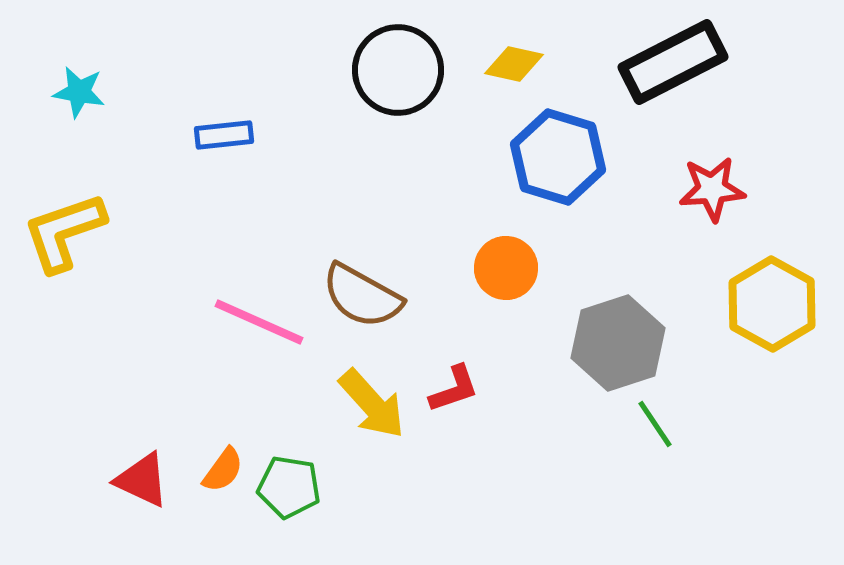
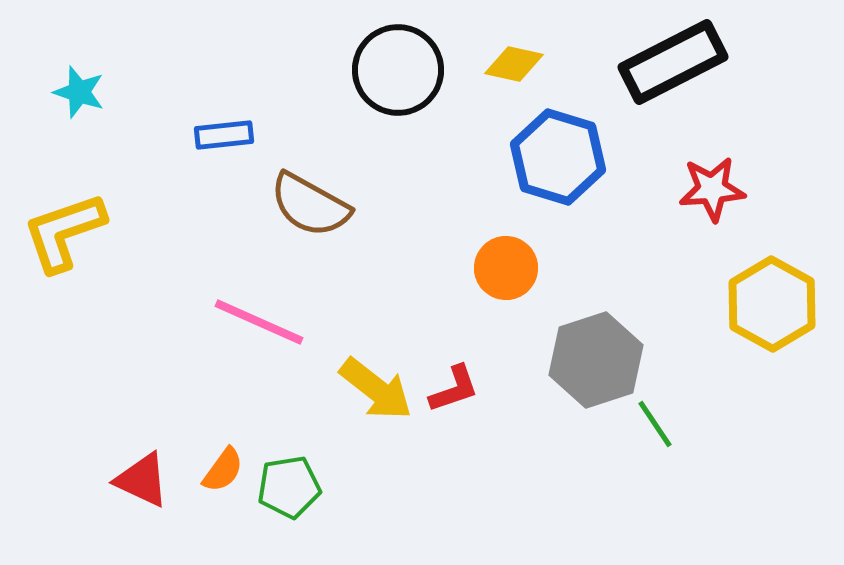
cyan star: rotated 8 degrees clockwise
brown semicircle: moved 52 px left, 91 px up
gray hexagon: moved 22 px left, 17 px down
yellow arrow: moved 4 px right, 15 px up; rotated 10 degrees counterclockwise
green pentagon: rotated 18 degrees counterclockwise
